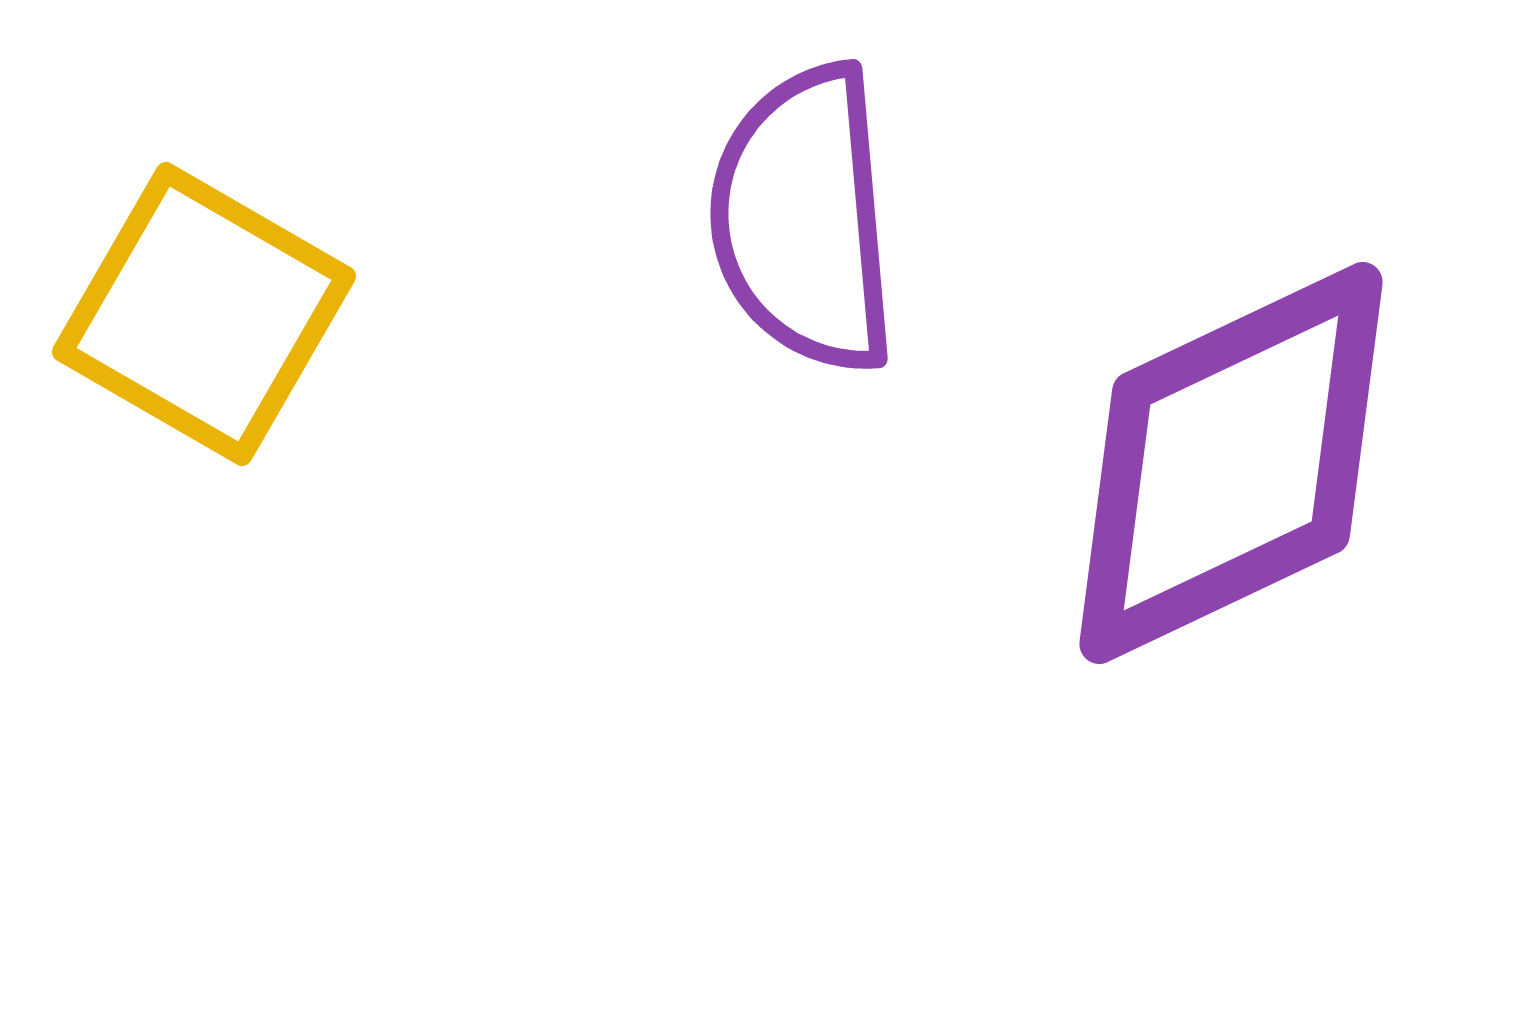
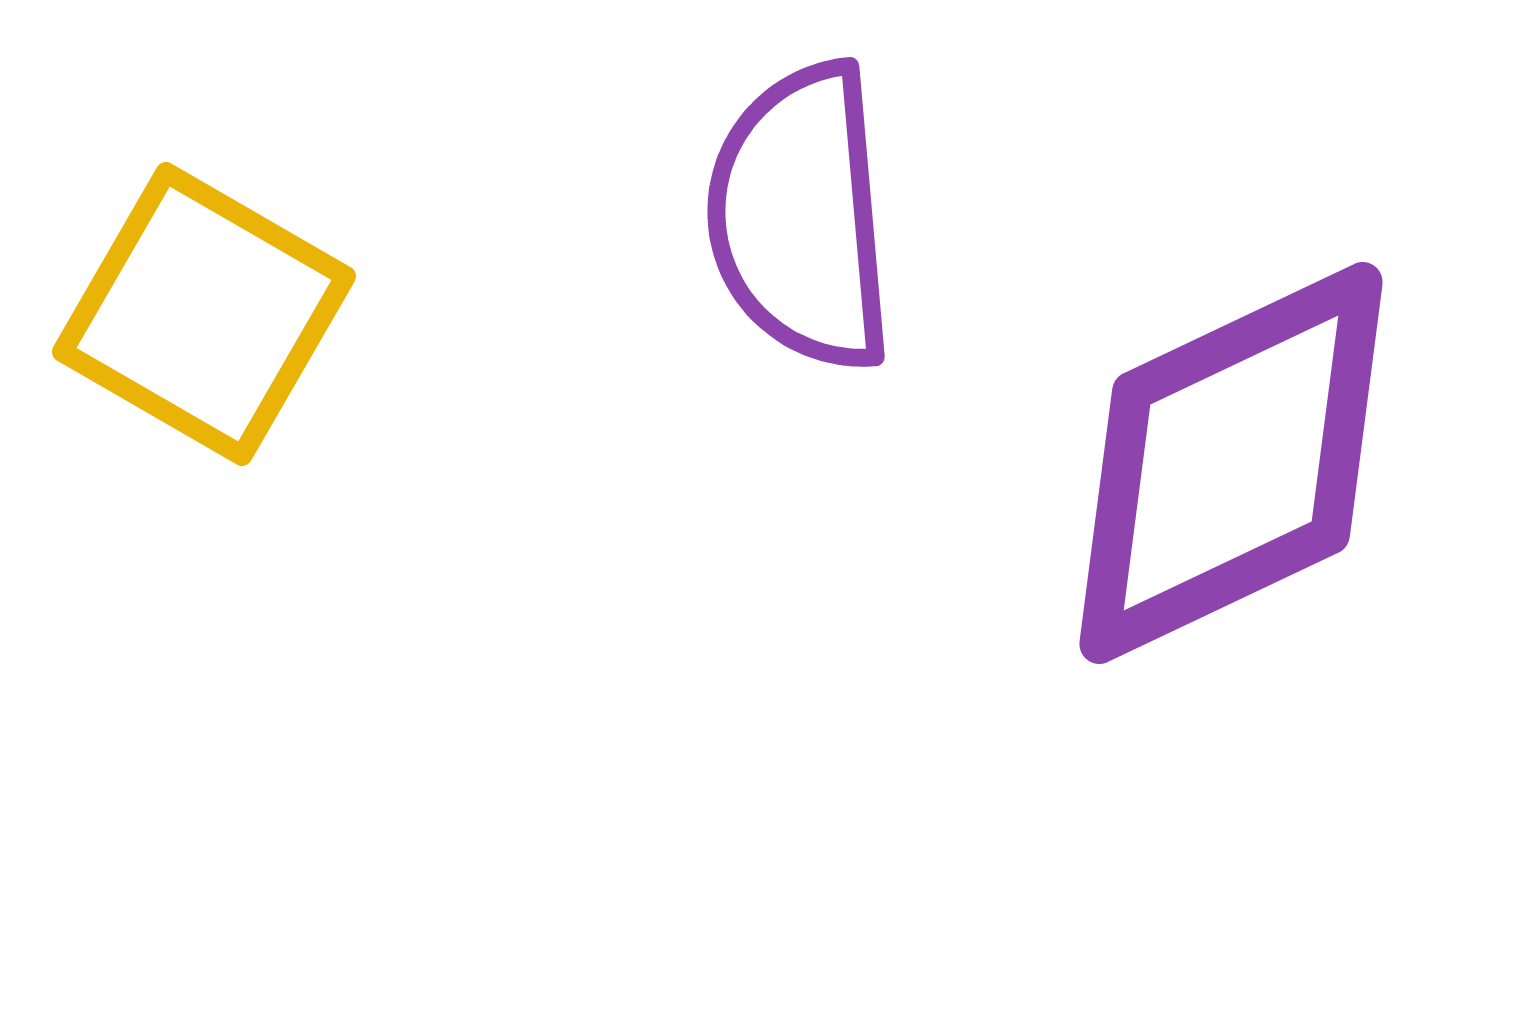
purple semicircle: moved 3 px left, 2 px up
